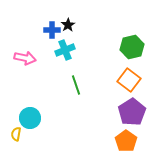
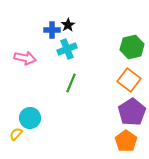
cyan cross: moved 2 px right, 1 px up
green line: moved 5 px left, 2 px up; rotated 42 degrees clockwise
yellow semicircle: rotated 32 degrees clockwise
